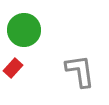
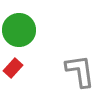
green circle: moved 5 px left
